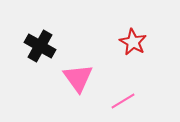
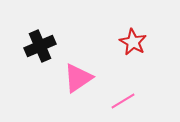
black cross: rotated 36 degrees clockwise
pink triangle: rotated 32 degrees clockwise
